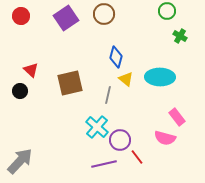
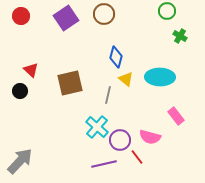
pink rectangle: moved 1 px left, 1 px up
pink semicircle: moved 15 px left, 1 px up
